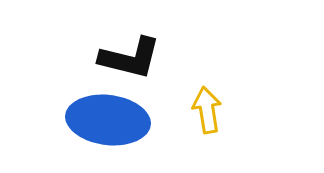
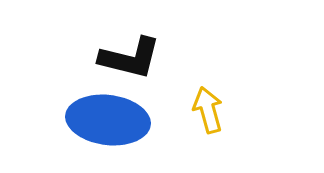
yellow arrow: moved 1 px right; rotated 6 degrees counterclockwise
